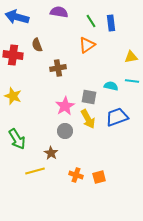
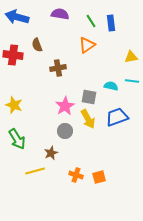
purple semicircle: moved 1 px right, 2 px down
yellow star: moved 1 px right, 9 px down
brown star: rotated 16 degrees clockwise
